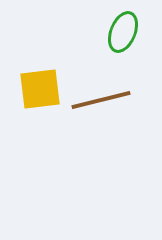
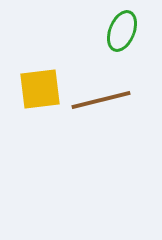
green ellipse: moved 1 px left, 1 px up
